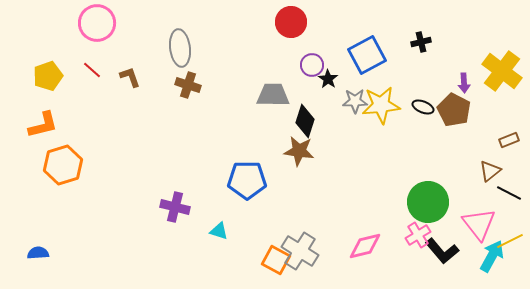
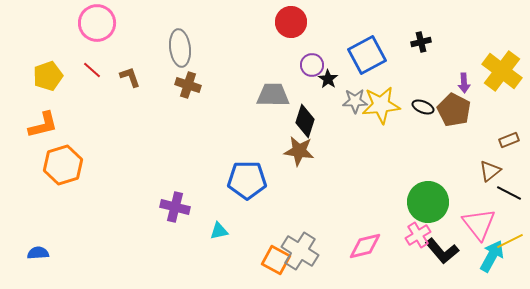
cyan triangle: rotated 30 degrees counterclockwise
